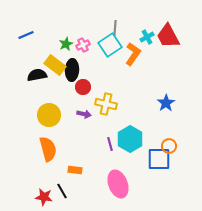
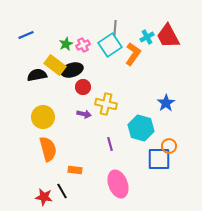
black ellipse: rotated 70 degrees clockwise
yellow circle: moved 6 px left, 2 px down
cyan hexagon: moved 11 px right, 11 px up; rotated 15 degrees counterclockwise
